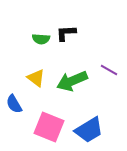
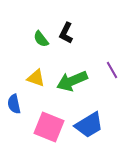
black L-shape: rotated 60 degrees counterclockwise
green semicircle: rotated 48 degrees clockwise
purple line: moved 3 px right; rotated 30 degrees clockwise
yellow triangle: rotated 18 degrees counterclockwise
blue semicircle: rotated 18 degrees clockwise
blue trapezoid: moved 5 px up
